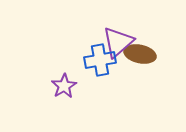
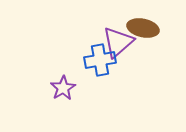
brown ellipse: moved 3 px right, 26 px up
purple star: moved 1 px left, 2 px down
